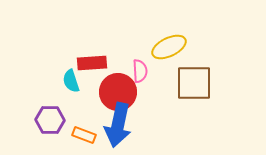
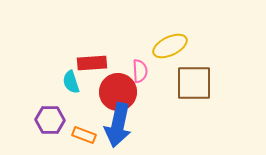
yellow ellipse: moved 1 px right, 1 px up
cyan semicircle: moved 1 px down
